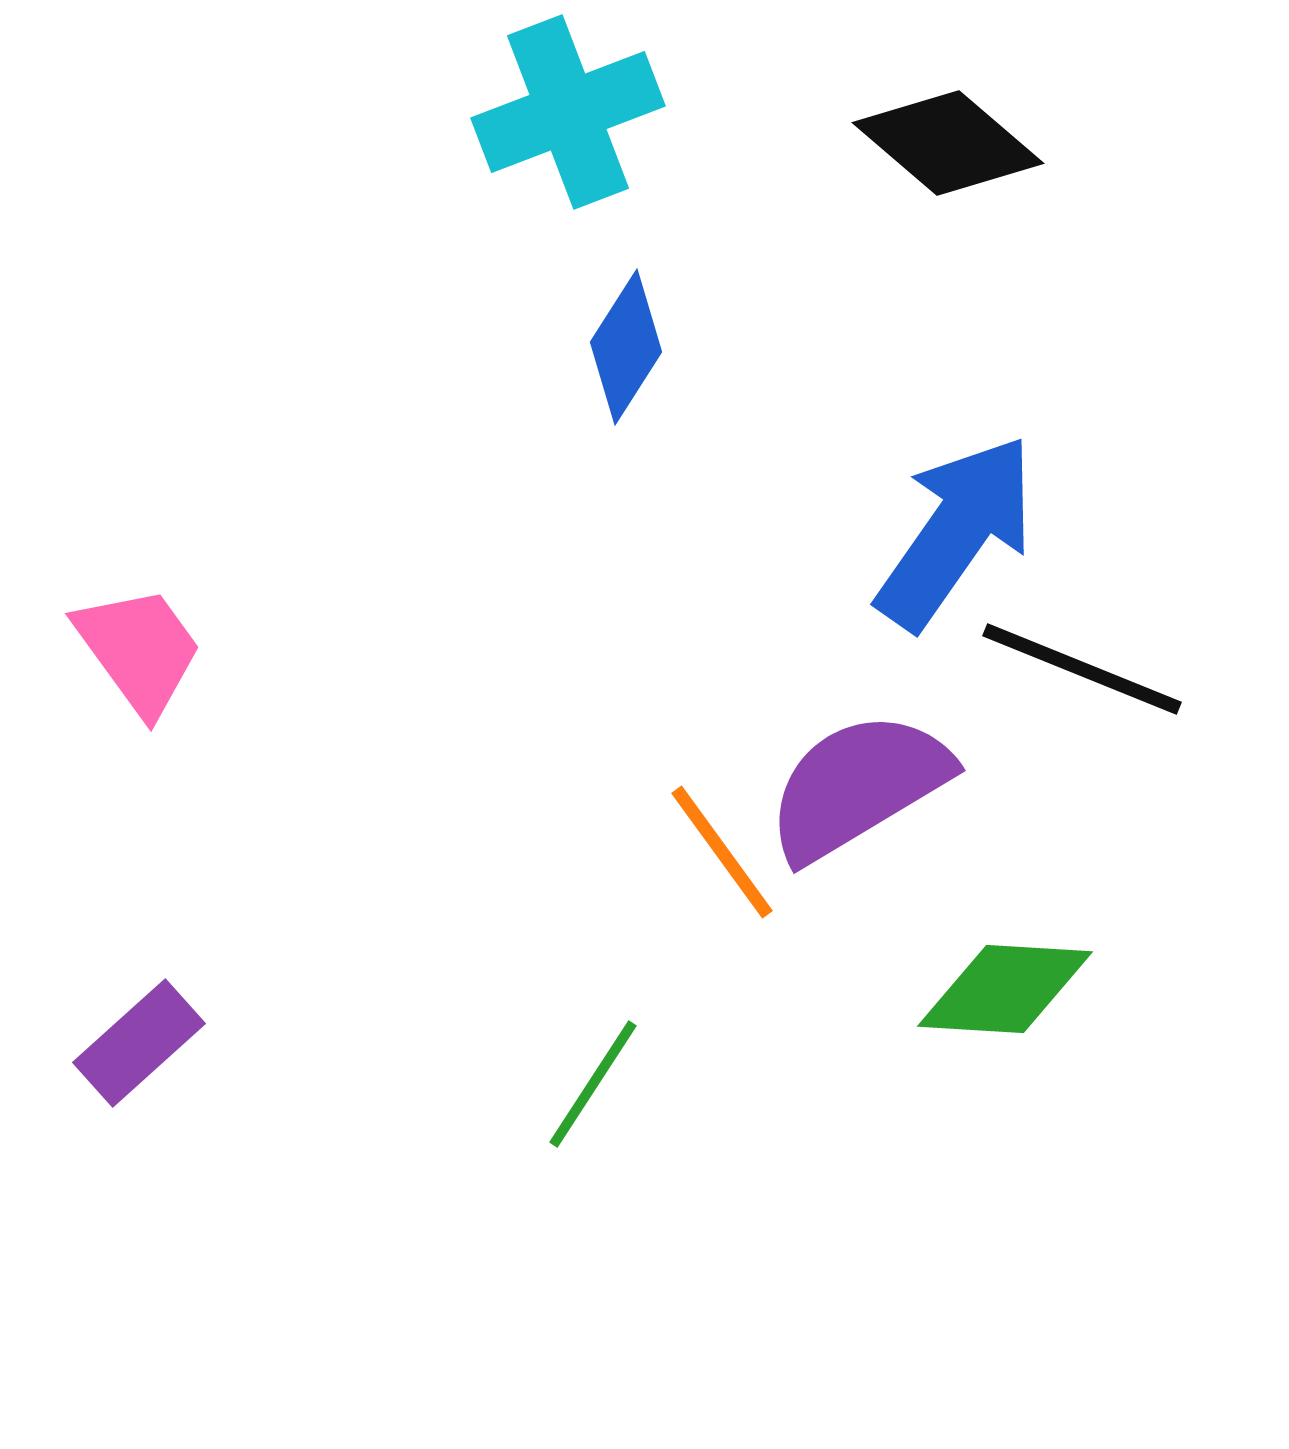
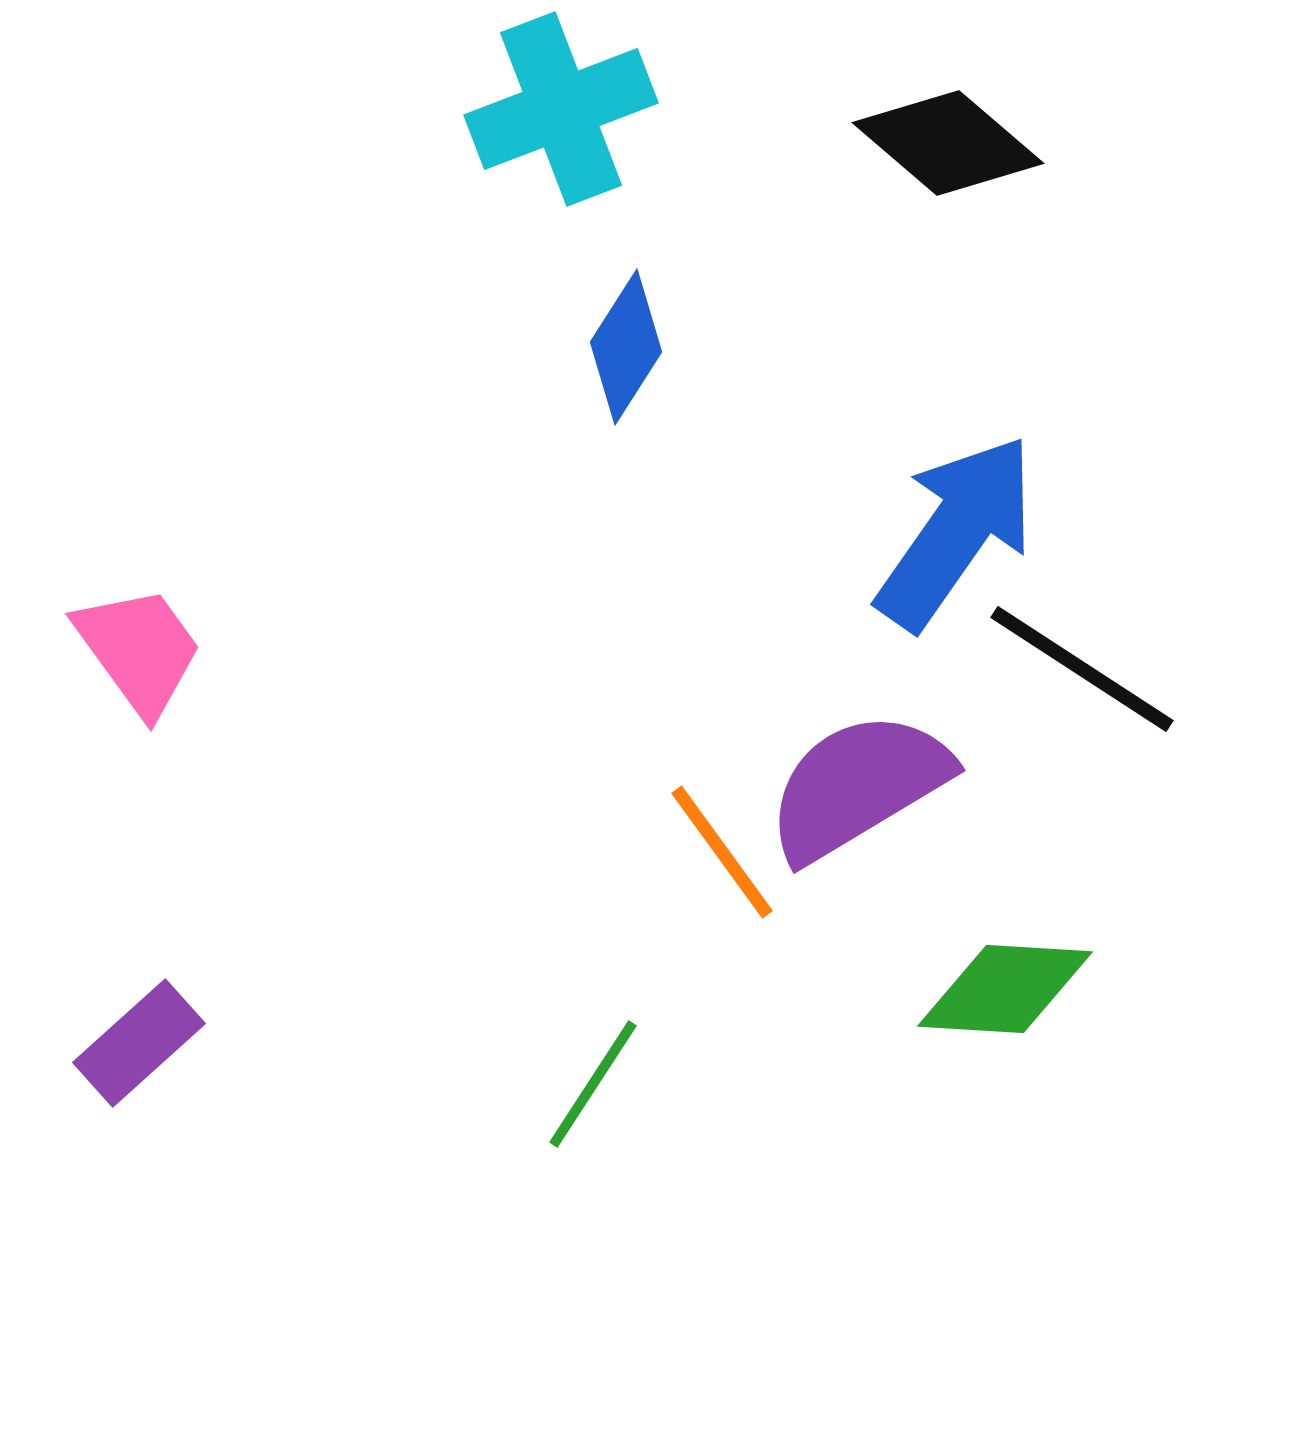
cyan cross: moved 7 px left, 3 px up
black line: rotated 11 degrees clockwise
